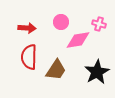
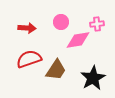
pink cross: moved 2 px left; rotated 24 degrees counterclockwise
red semicircle: moved 2 px down; rotated 70 degrees clockwise
black star: moved 4 px left, 6 px down
